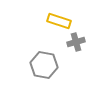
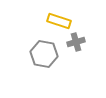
gray hexagon: moved 11 px up
